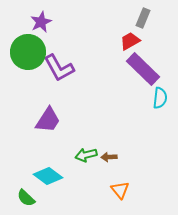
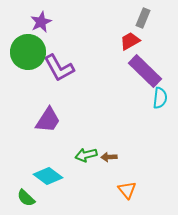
purple rectangle: moved 2 px right, 2 px down
orange triangle: moved 7 px right
